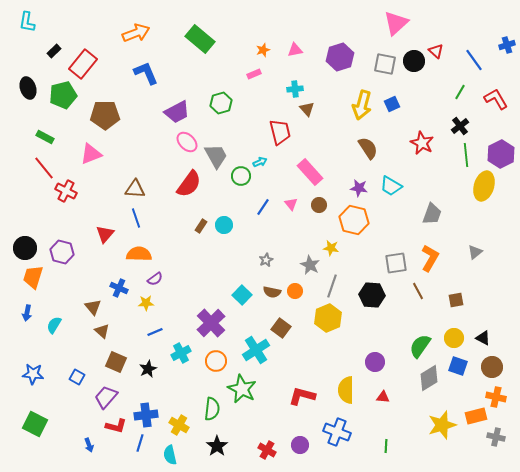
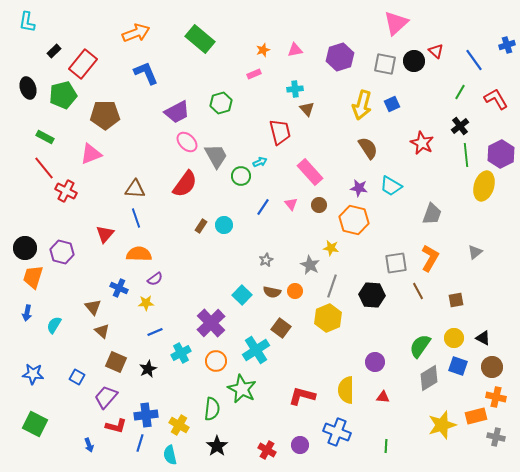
red semicircle at (189, 184): moved 4 px left
